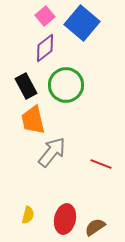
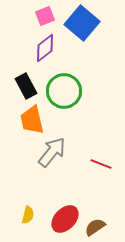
pink square: rotated 18 degrees clockwise
green circle: moved 2 px left, 6 px down
orange trapezoid: moved 1 px left
red ellipse: rotated 32 degrees clockwise
